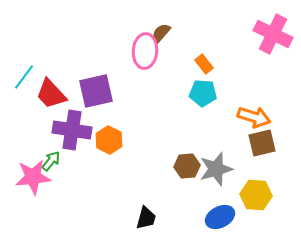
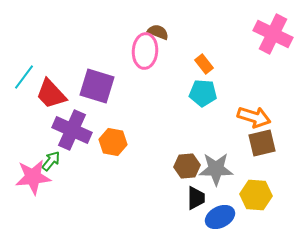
brown semicircle: moved 3 px left, 1 px up; rotated 70 degrees clockwise
purple square: moved 1 px right, 5 px up; rotated 30 degrees clockwise
purple cross: rotated 15 degrees clockwise
orange hexagon: moved 4 px right, 2 px down; rotated 16 degrees counterclockwise
gray star: rotated 16 degrees clockwise
black trapezoid: moved 50 px right, 20 px up; rotated 15 degrees counterclockwise
